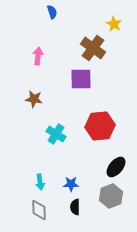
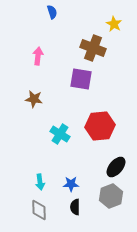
brown cross: rotated 15 degrees counterclockwise
purple square: rotated 10 degrees clockwise
cyan cross: moved 4 px right
